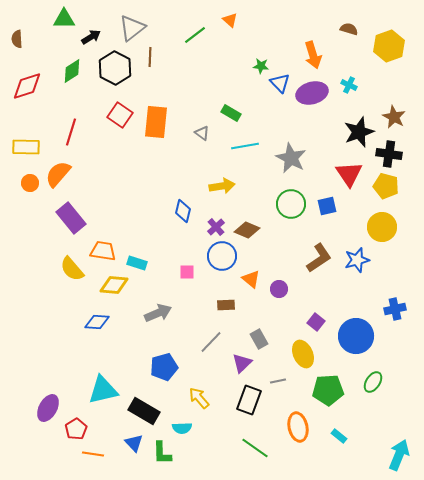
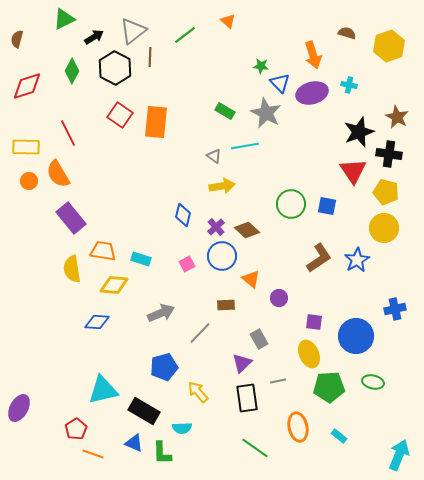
green triangle at (64, 19): rotated 25 degrees counterclockwise
orange triangle at (230, 20): moved 2 px left, 1 px down
gray triangle at (132, 28): moved 1 px right, 3 px down
brown semicircle at (349, 29): moved 2 px left, 4 px down
green line at (195, 35): moved 10 px left
black arrow at (91, 37): moved 3 px right
brown semicircle at (17, 39): rotated 18 degrees clockwise
green diamond at (72, 71): rotated 30 degrees counterclockwise
cyan cross at (349, 85): rotated 14 degrees counterclockwise
green rectangle at (231, 113): moved 6 px left, 2 px up
brown star at (394, 117): moved 3 px right
red line at (71, 132): moved 3 px left, 1 px down; rotated 44 degrees counterclockwise
gray triangle at (202, 133): moved 12 px right, 23 px down
gray star at (291, 158): moved 25 px left, 45 px up
orange semicircle at (58, 174): rotated 72 degrees counterclockwise
red triangle at (349, 174): moved 4 px right, 3 px up
orange circle at (30, 183): moved 1 px left, 2 px up
yellow pentagon at (386, 186): moved 6 px down
blue square at (327, 206): rotated 24 degrees clockwise
blue diamond at (183, 211): moved 4 px down
yellow circle at (382, 227): moved 2 px right, 1 px down
brown diamond at (247, 230): rotated 20 degrees clockwise
blue star at (357, 260): rotated 15 degrees counterclockwise
cyan rectangle at (137, 263): moved 4 px right, 4 px up
yellow semicircle at (72, 269): rotated 32 degrees clockwise
pink square at (187, 272): moved 8 px up; rotated 28 degrees counterclockwise
purple circle at (279, 289): moved 9 px down
gray arrow at (158, 313): moved 3 px right
purple square at (316, 322): moved 2 px left; rotated 30 degrees counterclockwise
gray line at (211, 342): moved 11 px left, 9 px up
yellow ellipse at (303, 354): moved 6 px right
green ellipse at (373, 382): rotated 70 degrees clockwise
green pentagon at (328, 390): moved 1 px right, 3 px up
yellow arrow at (199, 398): moved 1 px left, 6 px up
black rectangle at (249, 400): moved 2 px left, 2 px up; rotated 28 degrees counterclockwise
purple ellipse at (48, 408): moved 29 px left
blue triangle at (134, 443): rotated 24 degrees counterclockwise
orange line at (93, 454): rotated 10 degrees clockwise
